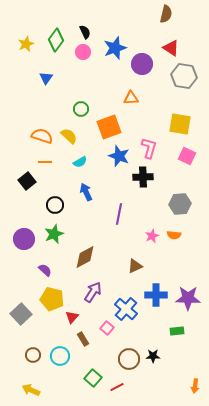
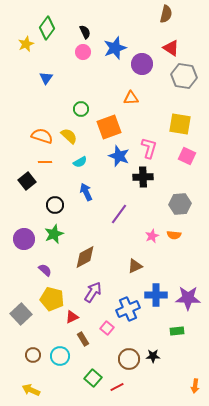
green diamond at (56, 40): moved 9 px left, 12 px up
purple line at (119, 214): rotated 25 degrees clockwise
blue cross at (126, 309): moved 2 px right; rotated 25 degrees clockwise
red triangle at (72, 317): rotated 24 degrees clockwise
